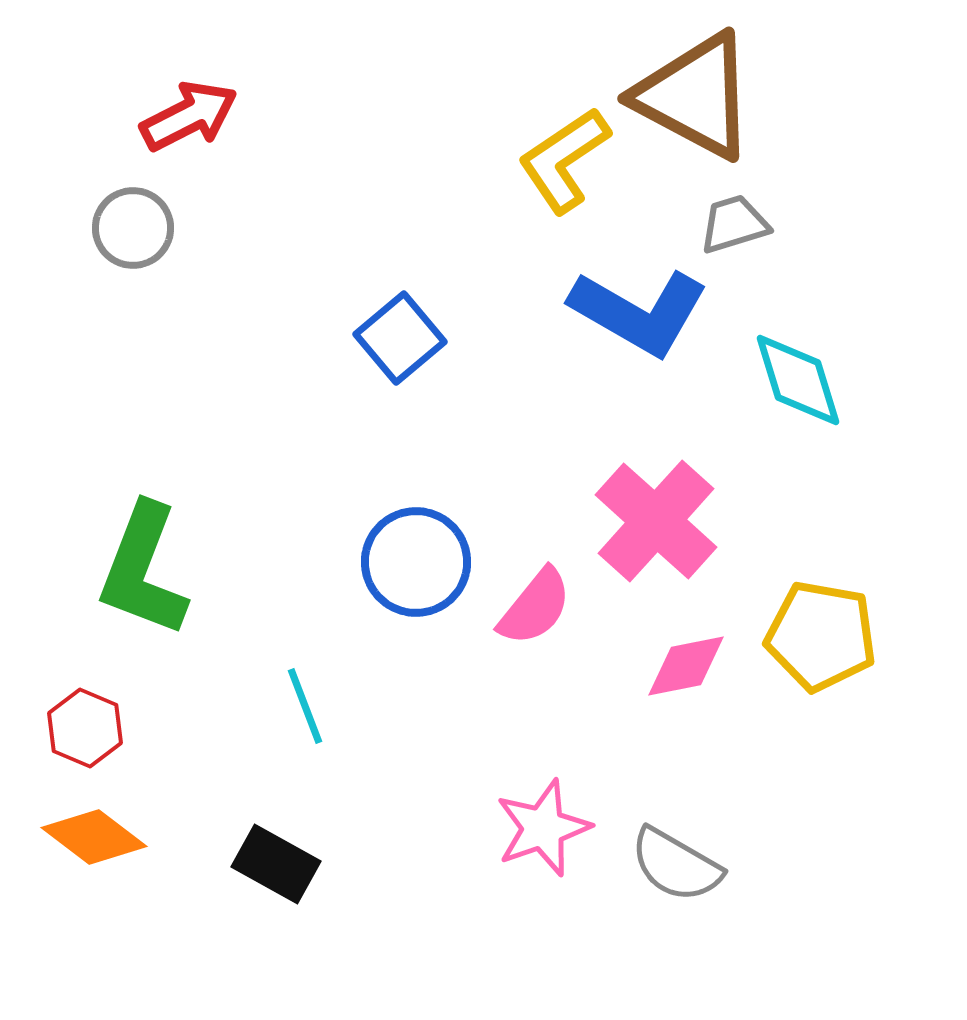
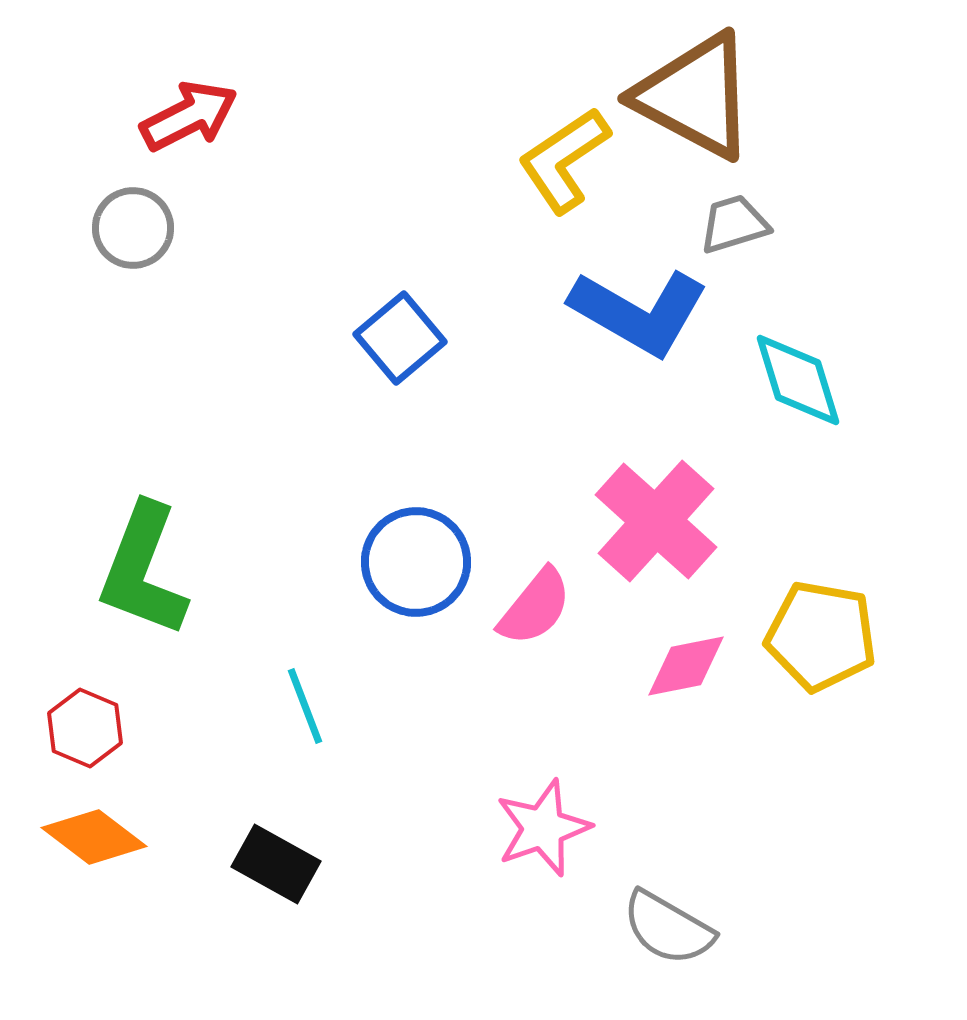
gray semicircle: moved 8 px left, 63 px down
